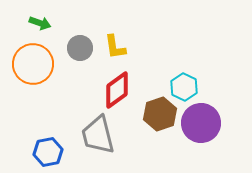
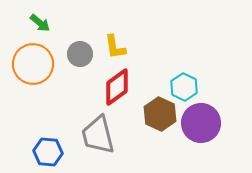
green arrow: rotated 20 degrees clockwise
gray circle: moved 6 px down
red diamond: moved 3 px up
brown hexagon: rotated 16 degrees counterclockwise
blue hexagon: rotated 16 degrees clockwise
